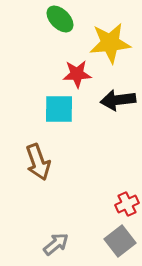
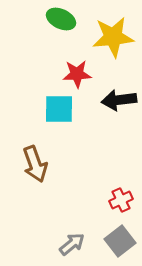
green ellipse: moved 1 px right; rotated 20 degrees counterclockwise
yellow star: moved 3 px right, 6 px up
black arrow: moved 1 px right
brown arrow: moved 3 px left, 2 px down
red cross: moved 6 px left, 4 px up
gray arrow: moved 16 px right
